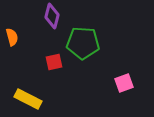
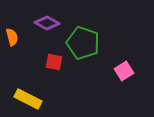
purple diamond: moved 5 px left, 7 px down; rotated 75 degrees counterclockwise
green pentagon: rotated 16 degrees clockwise
red square: rotated 24 degrees clockwise
pink square: moved 12 px up; rotated 12 degrees counterclockwise
